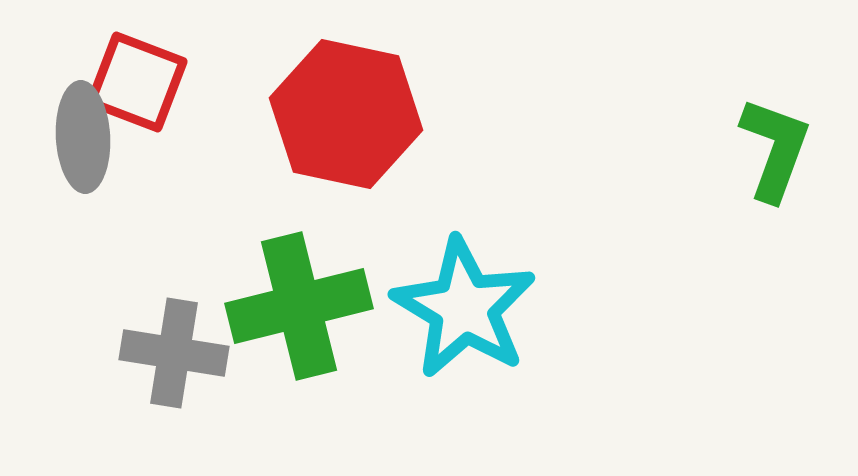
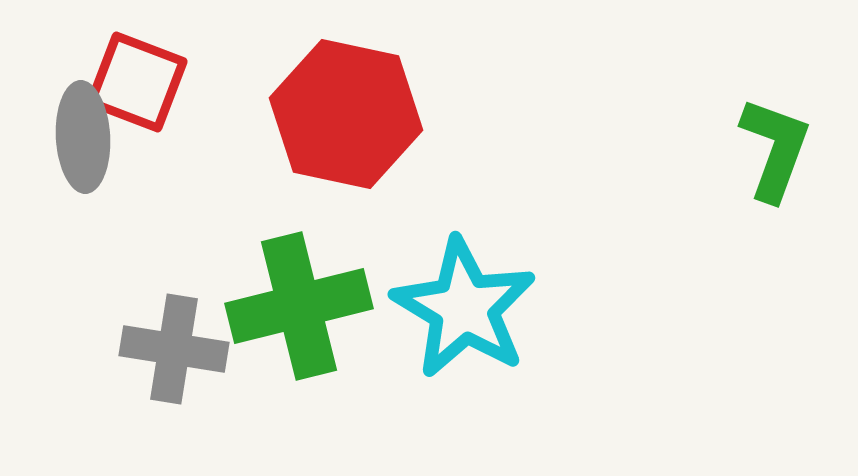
gray cross: moved 4 px up
